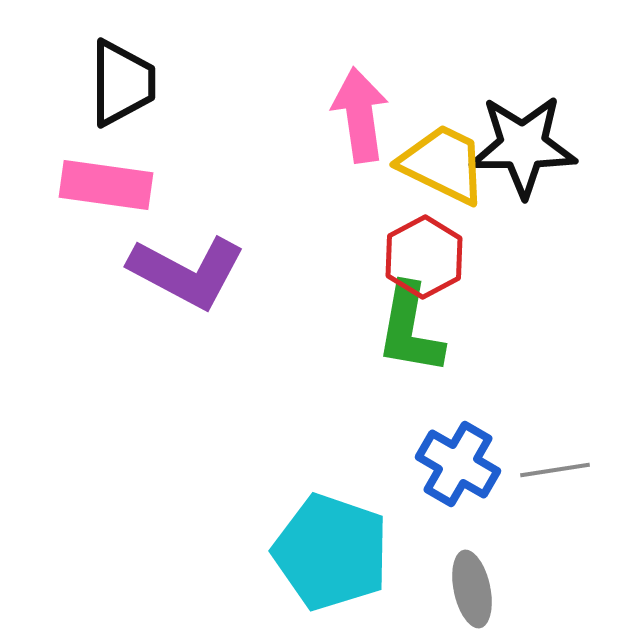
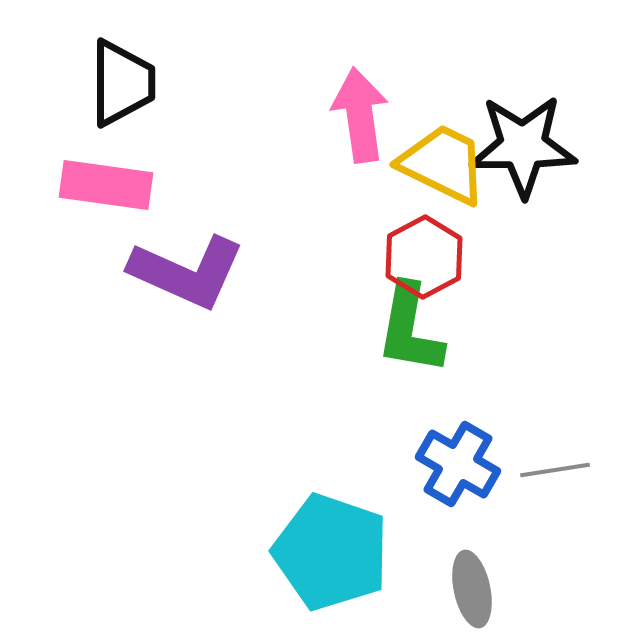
purple L-shape: rotated 4 degrees counterclockwise
